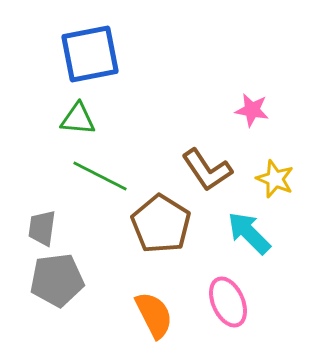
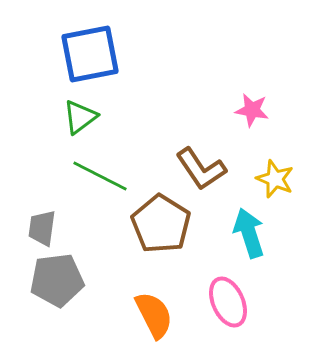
green triangle: moved 2 px right, 2 px up; rotated 42 degrees counterclockwise
brown L-shape: moved 6 px left, 1 px up
cyan arrow: rotated 27 degrees clockwise
